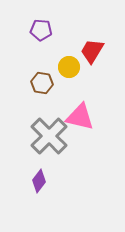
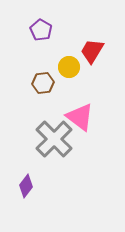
purple pentagon: rotated 25 degrees clockwise
brown hexagon: moved 1 px right; rotated 15 degrees counterclockwise
pink triangle: rotated 24 degrees clockwise
gray cross: moved 5 px right, 3 px down
purple diamond: moved 13 px left, 5 px down
